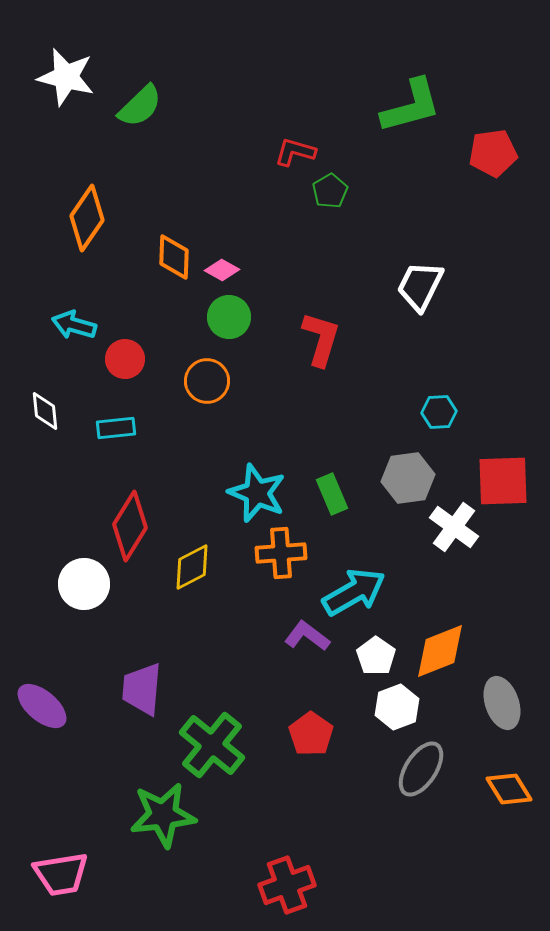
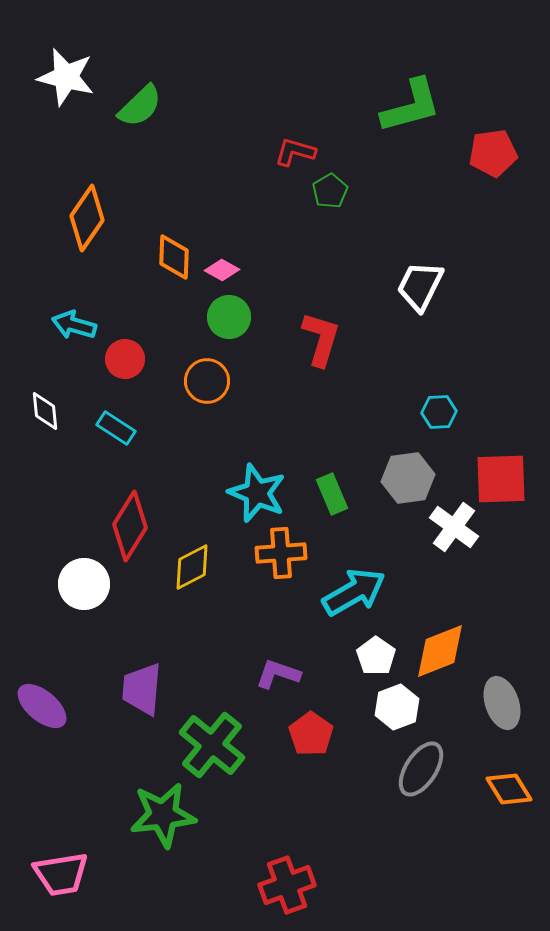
cyan rectangle at (116, 428): rotated 39 degrees clockwise
red square at (503, 481): moved 2 px left, 2 px up
purple L-shape at (307, 636): moved 29 px left, 38 px down; rotated 18 degrees counterclockwise
